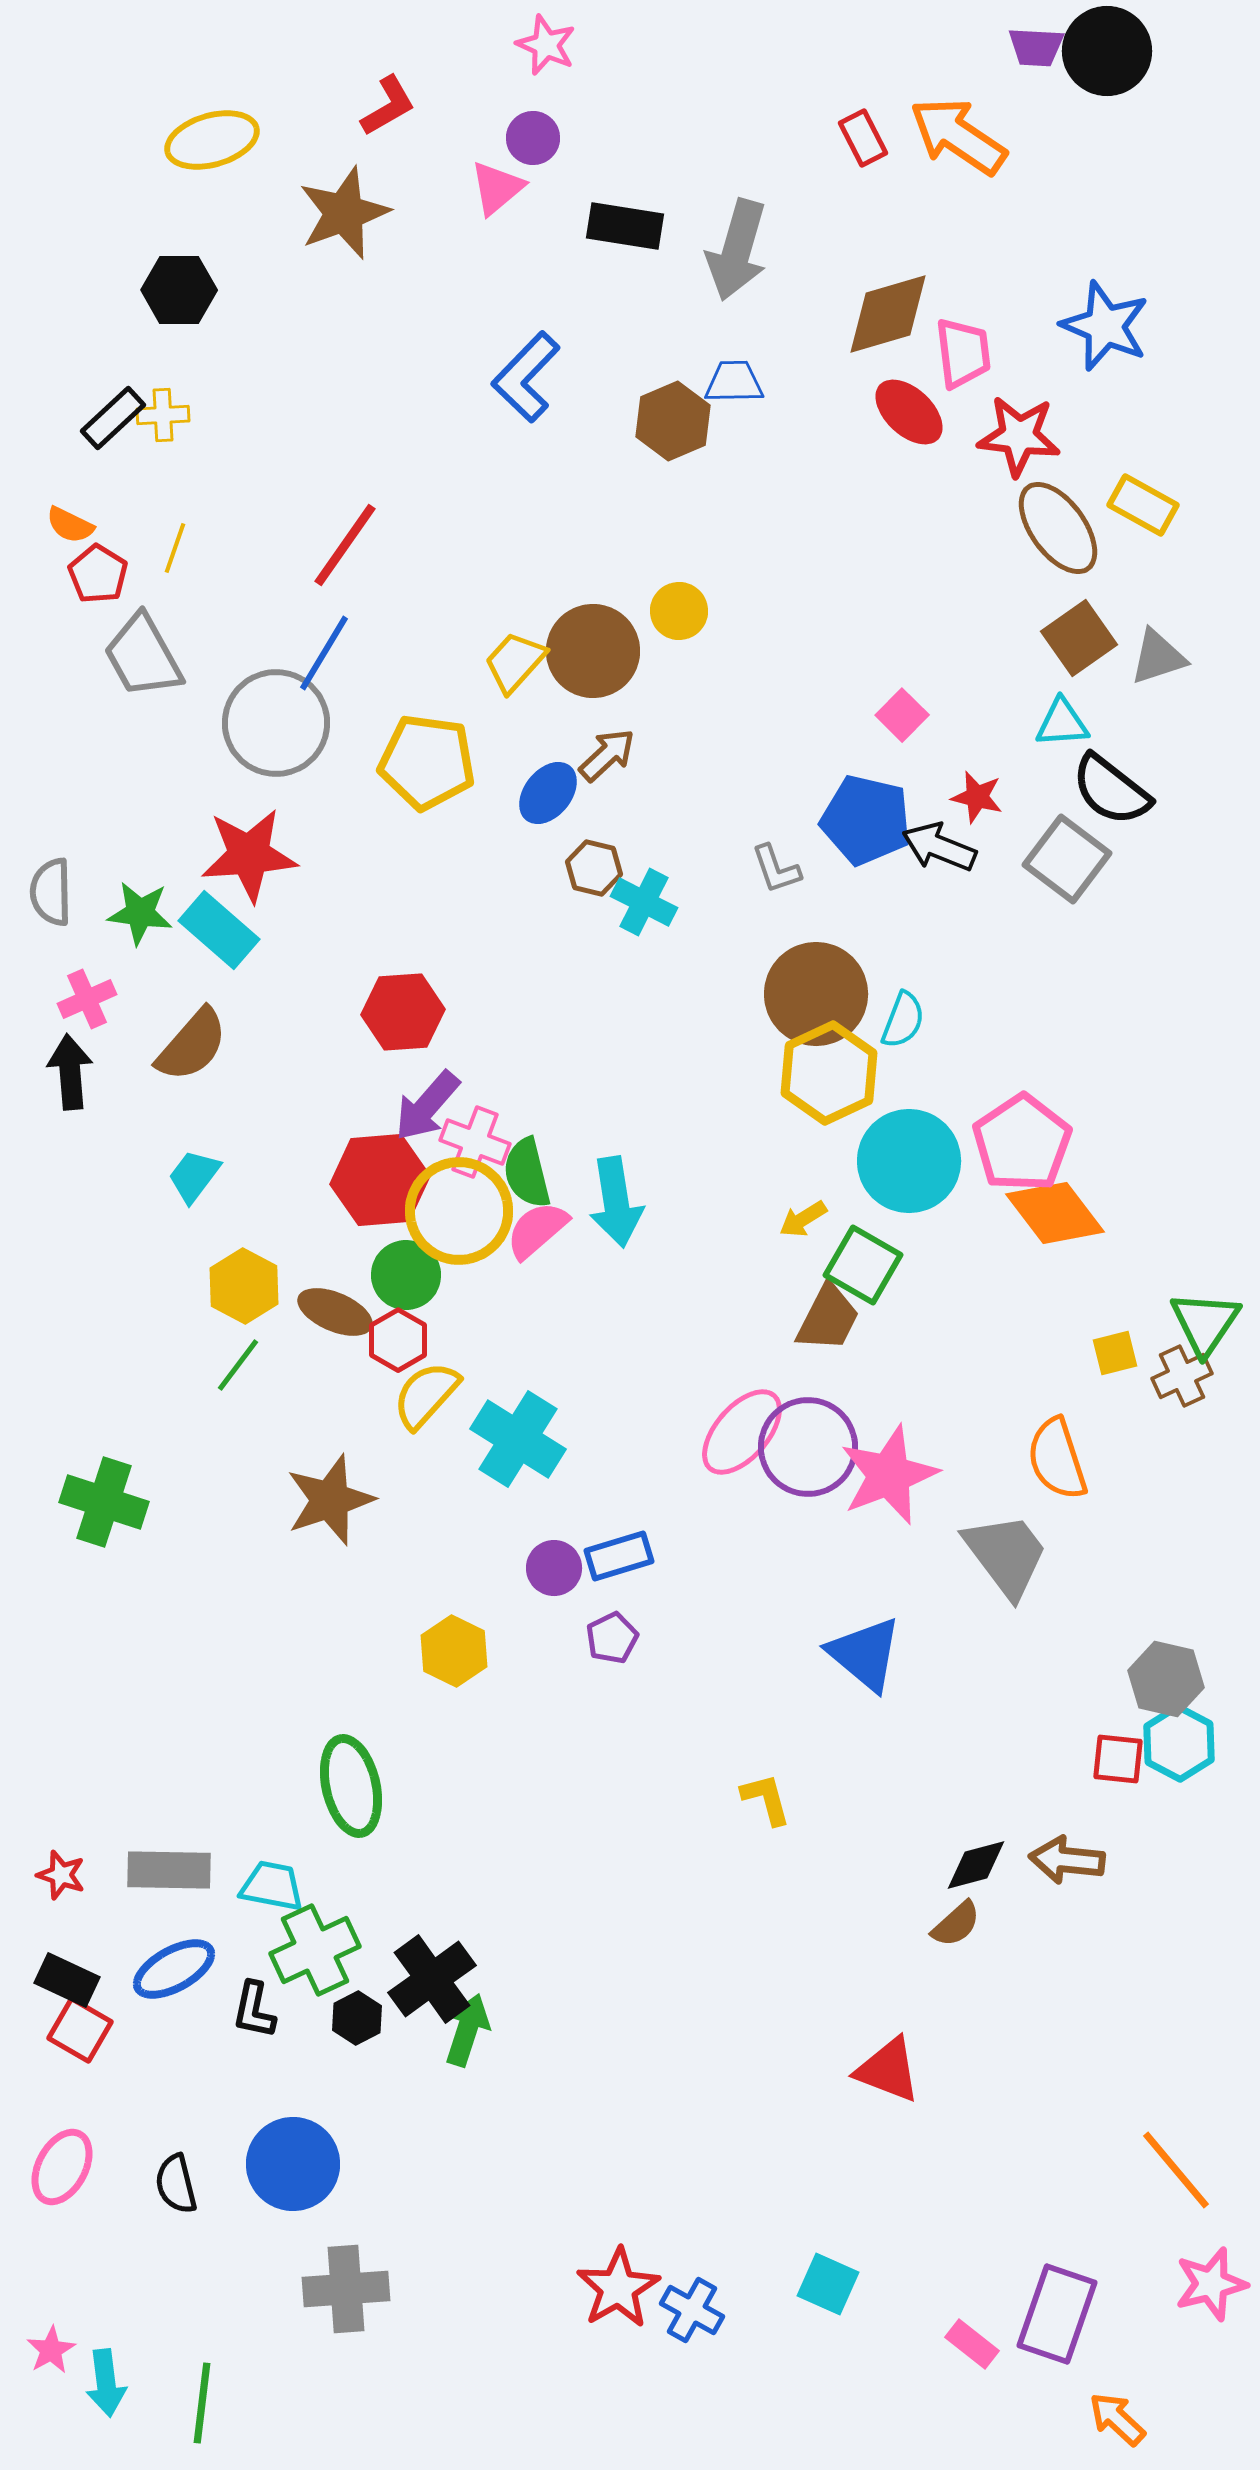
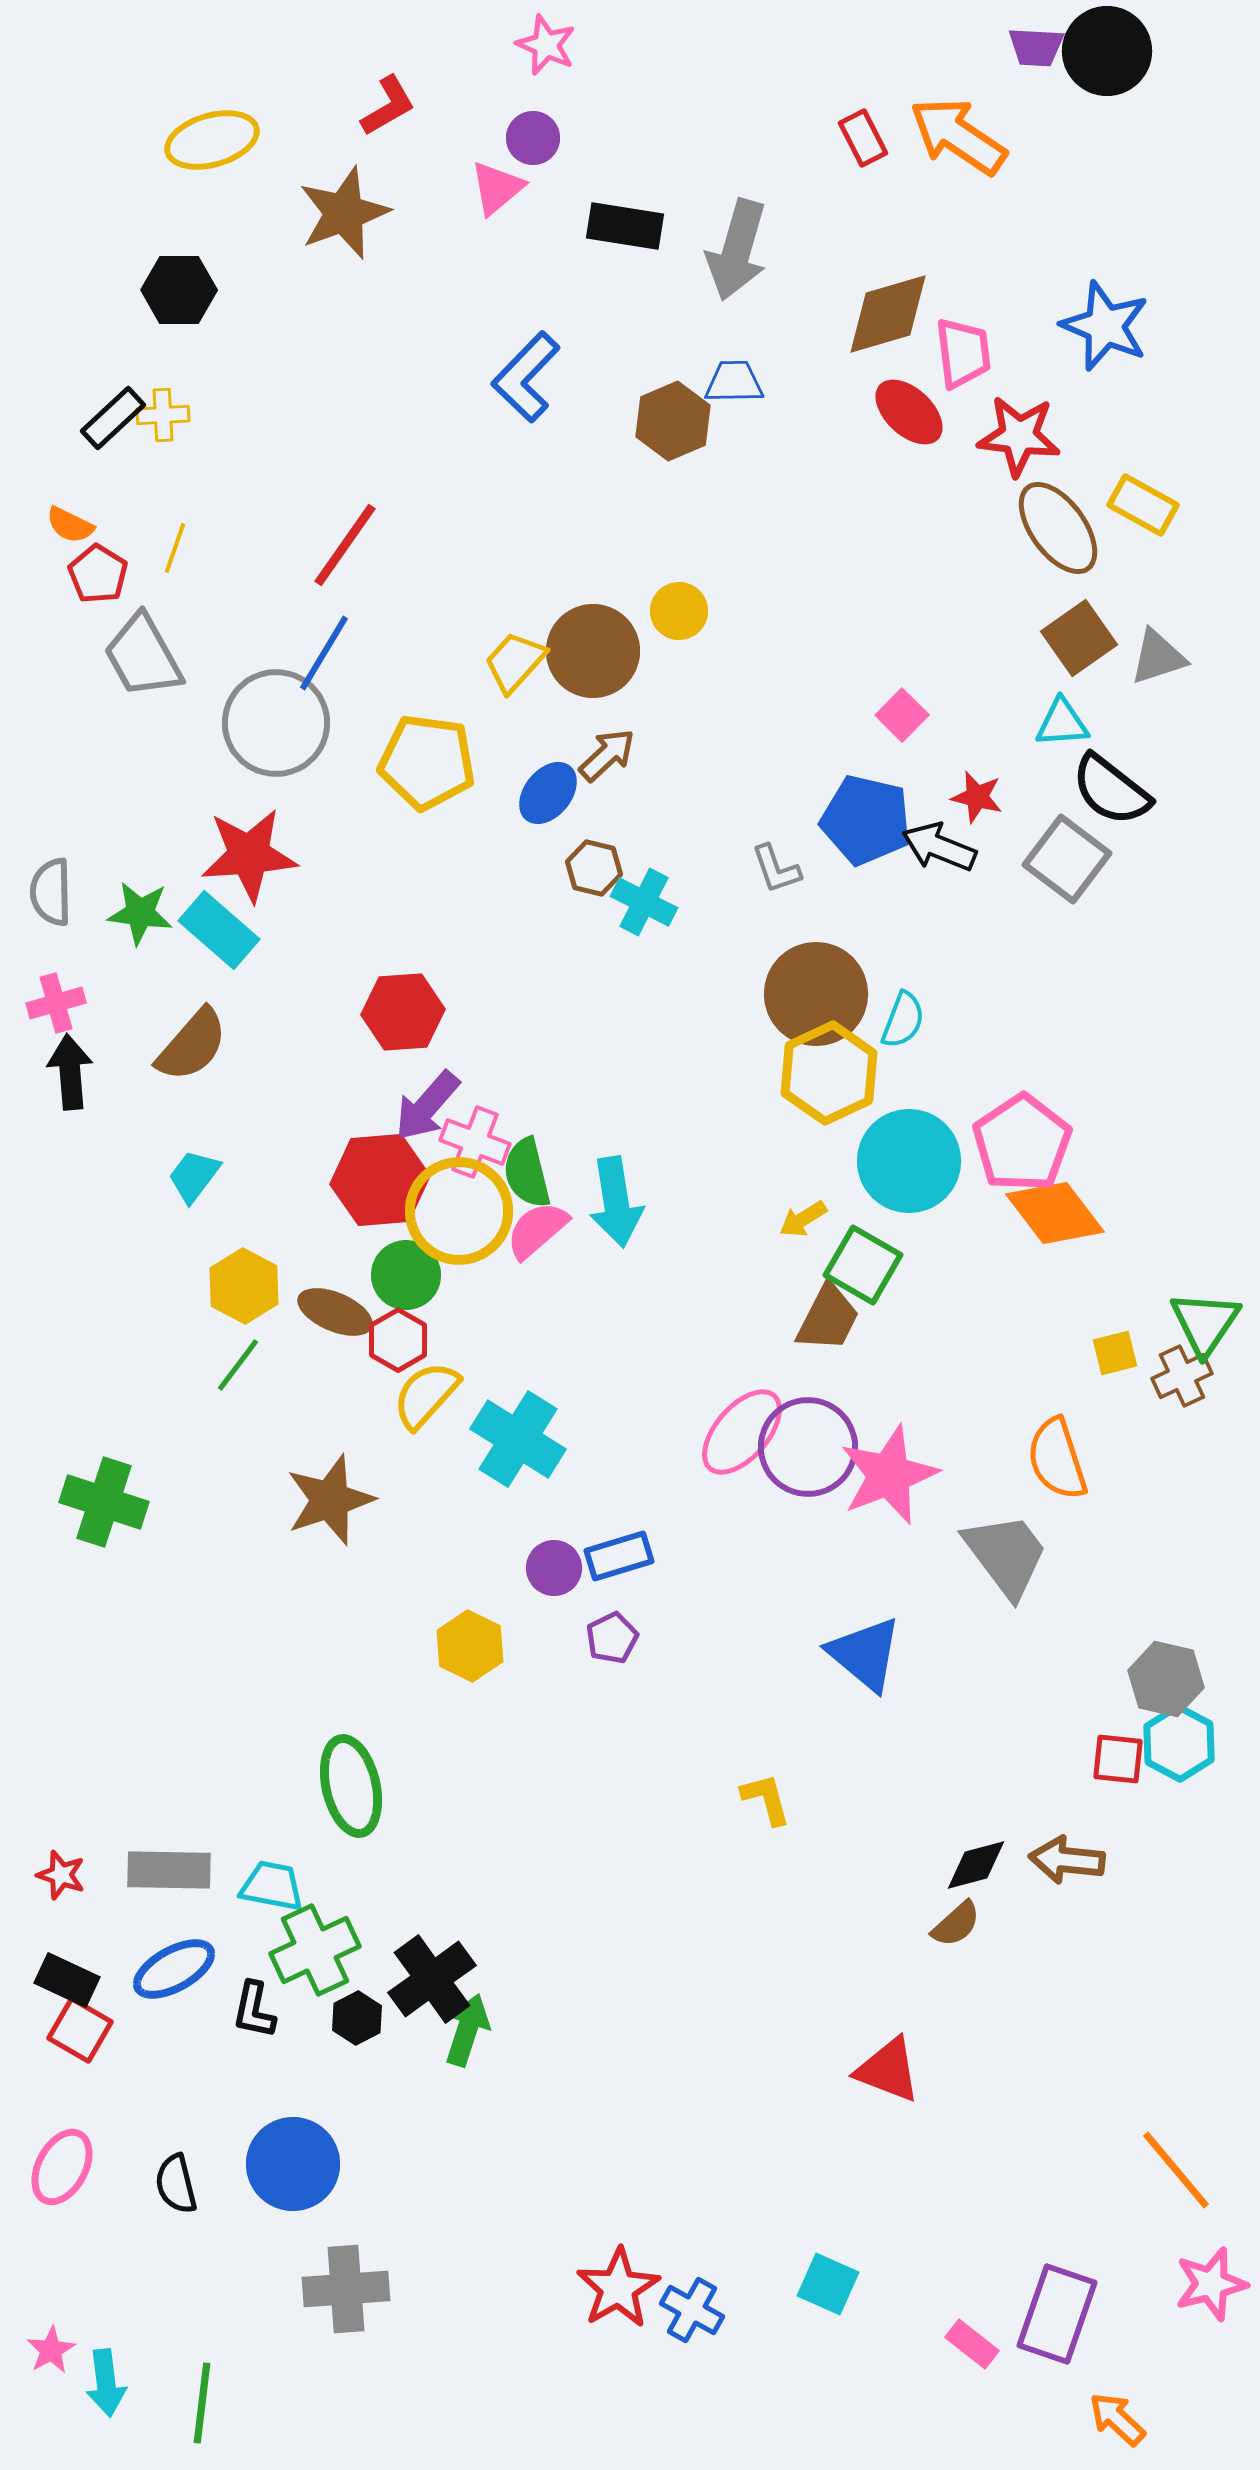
pink cross at (87, 999): moved 31 px left, 4 px down; rotated 8 degrees clockwise
yellow hexagon at (454, 1651): moved 16 px right, 5 px up
